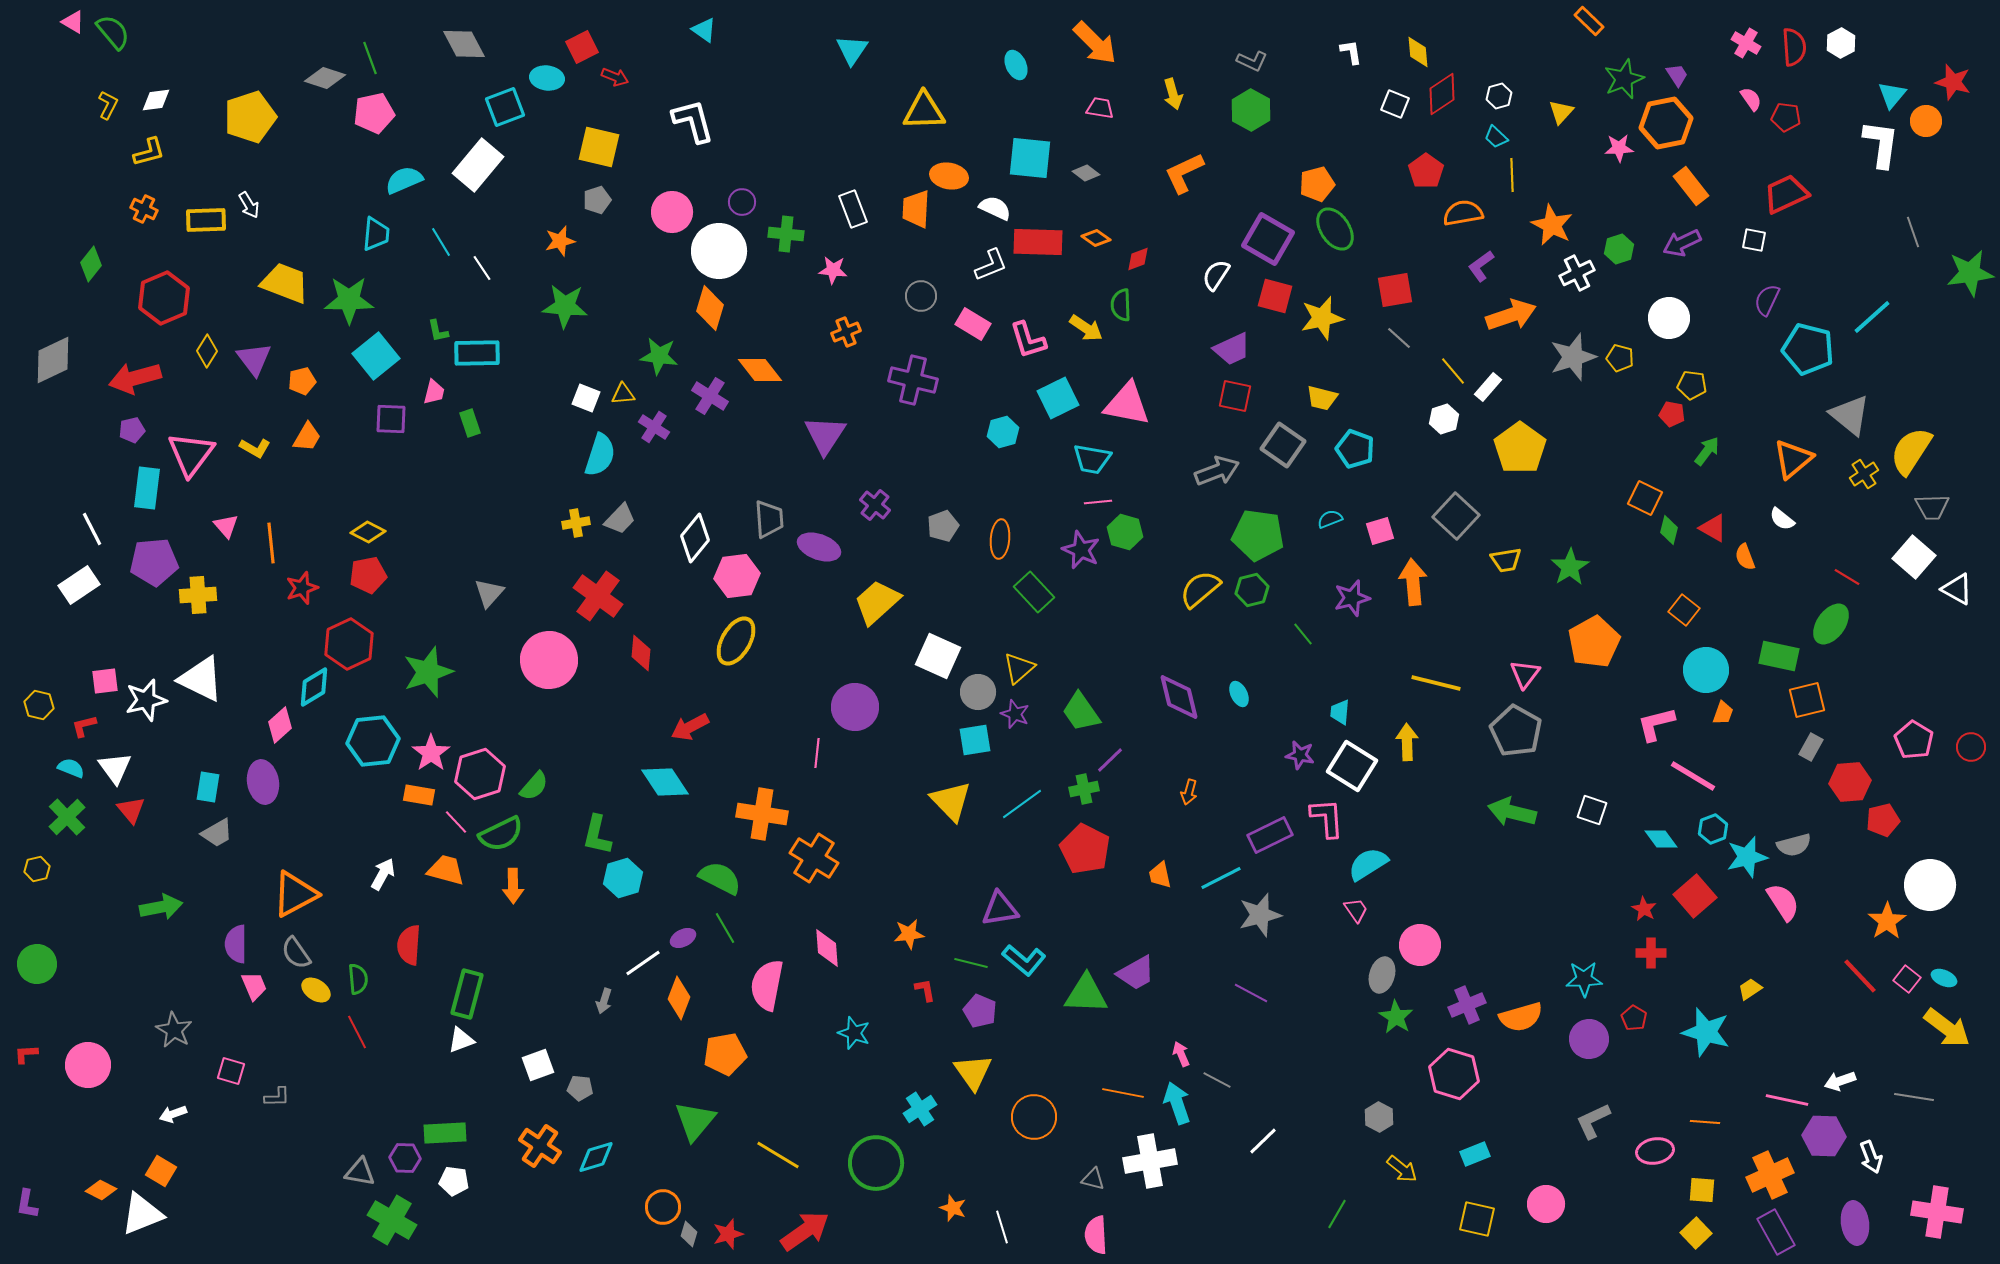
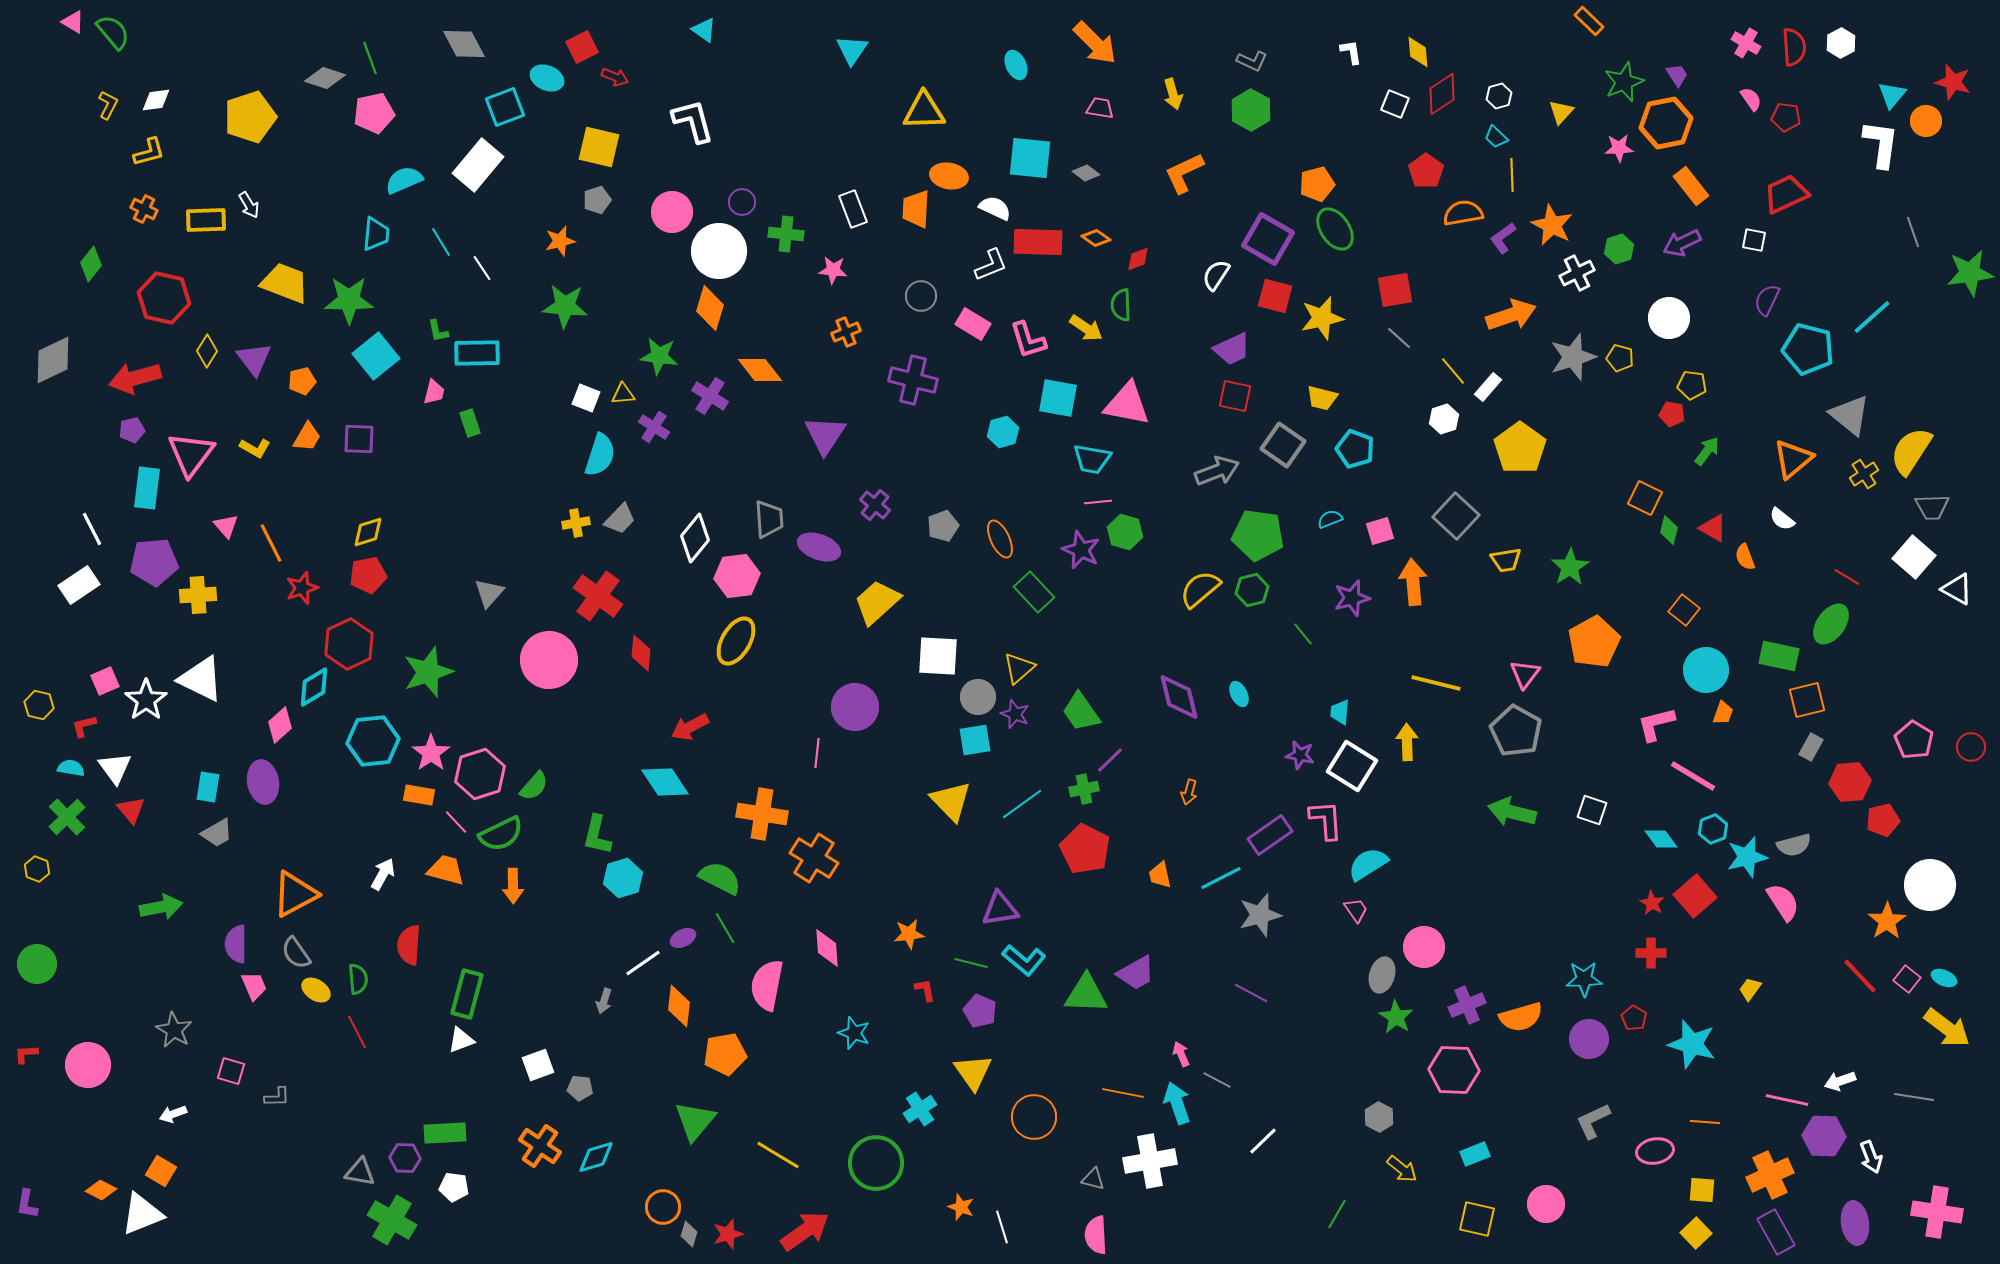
cyan ellipse at (547, 78): rotated 16 degrees clockwise
green star at (1624, 79): moved 3 px down
purple L-shape at (1481, 266): moved 22 px right, 28 px up
red hexagon at (164, 298): rotated 24 degrees counterclockwise
cyan square at (1058, 398): rotated 36 degrees clockwise
purple square at (391, 419): moved 32 px left, 20 px down
yellow diamond at (368, 532): rotated 44 degrees counterclockwise
orange ellipse at (1000, 539): rotated 30 degrees counterclockwise
orange line at (271, 543): rotated 21 degrees counterclockwise
white square at (938, 656): rotated 21 degrees counterclockwise
pink square at (105, 681): rotated 16 degrees counterclockwise
gray circle at (978, 692): moved 5 px down
white star at (146, 700): rotated 21 degrees counterclockwise
cyan semicircle at (71, 768): rotated 12 degrees counterclockwise
pink L-shape at (1327, 818): moved 1 px left, 2 px down
purple rectangle at (1270, 835): rotated 9 degrees counterclockwise
yellow hexagon at (37, 869): rotated 25 degrees counterclockwise
red star at (1644, 909): moved 8 px right, 6 px up
pink circle at (1420, 945): moved 4 px right, 2 px down
yellow trapezoid at (1750, 989): rotated 20 degrees counterclockwise
orange diamond at (679, 998): moved 8 px down; rotated 15 degrees counterclockwise
cyan star at (1706, 1032): moved 14 px left, 12 px down
pink hexagon at (1454, 1074): moved 4 px up; rotated 15 degrees counterclockwise
white pentagon at (454, 1181): moved 6 px down
orange star at (953, 1208): moved 8 px right, 1 px up
